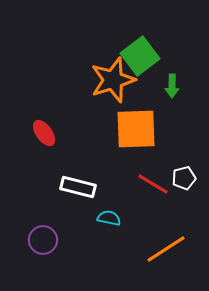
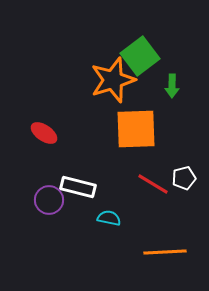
red ellipse: rotated 20 degrees counterclockwise
purple circle: moved 6 px right, 40 px up
orange line: moved 1 px left, 3 px down; rotated 30 degrees clockwise
